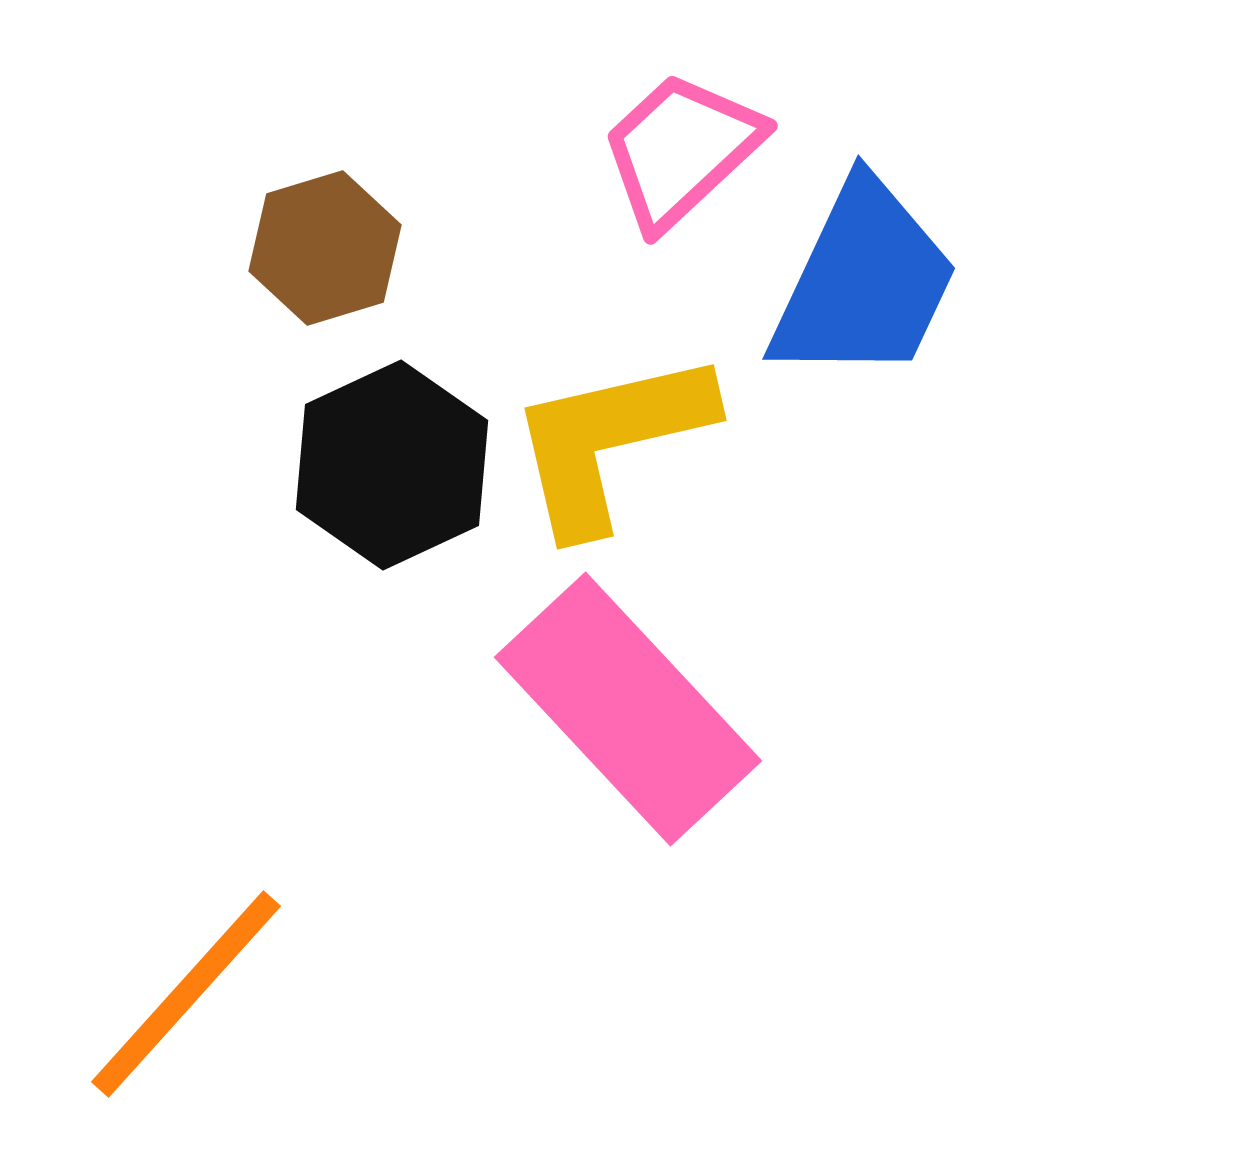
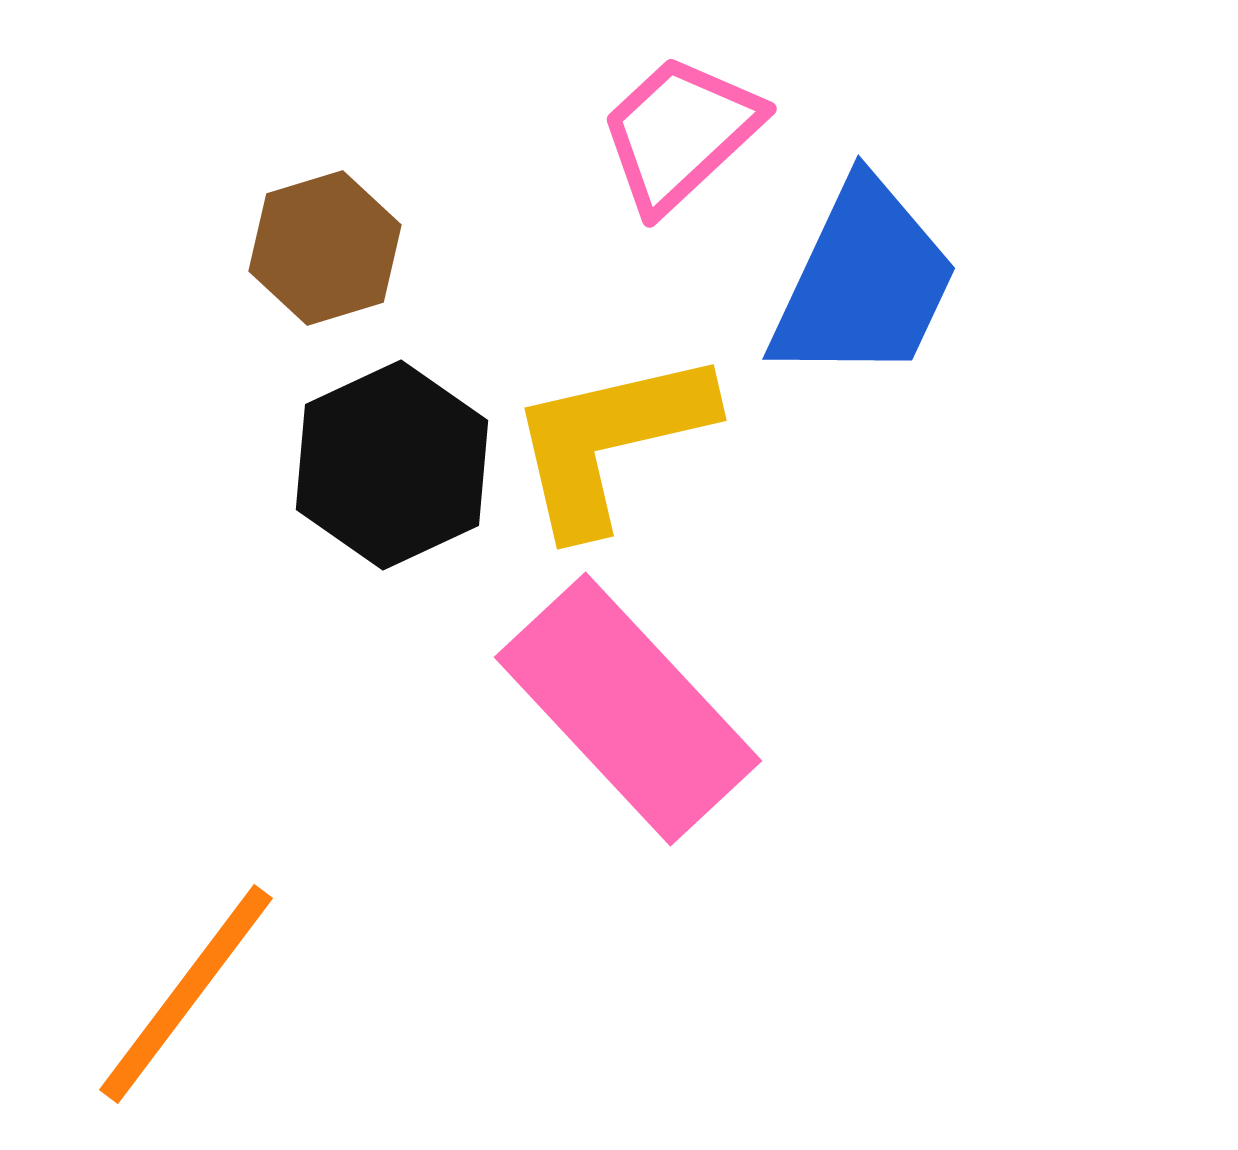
pink trapezoid: moved 1 px left, 17 px up
orange line: rotated 5 degrees counterclockwise
